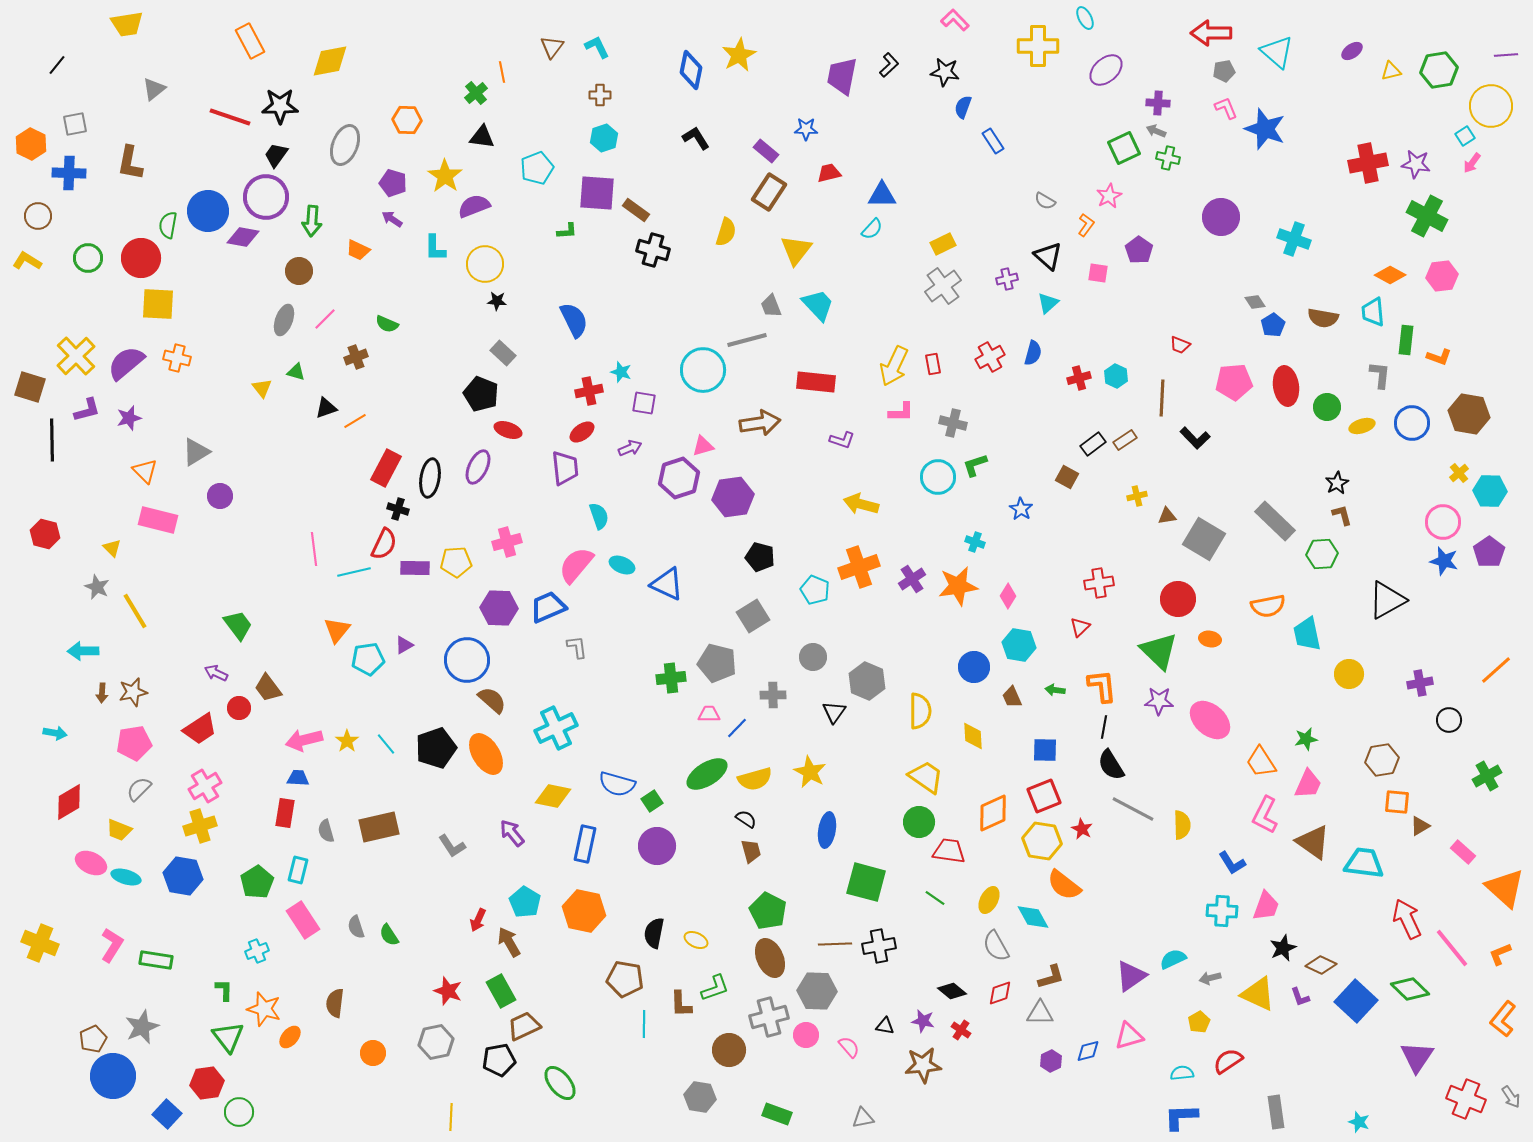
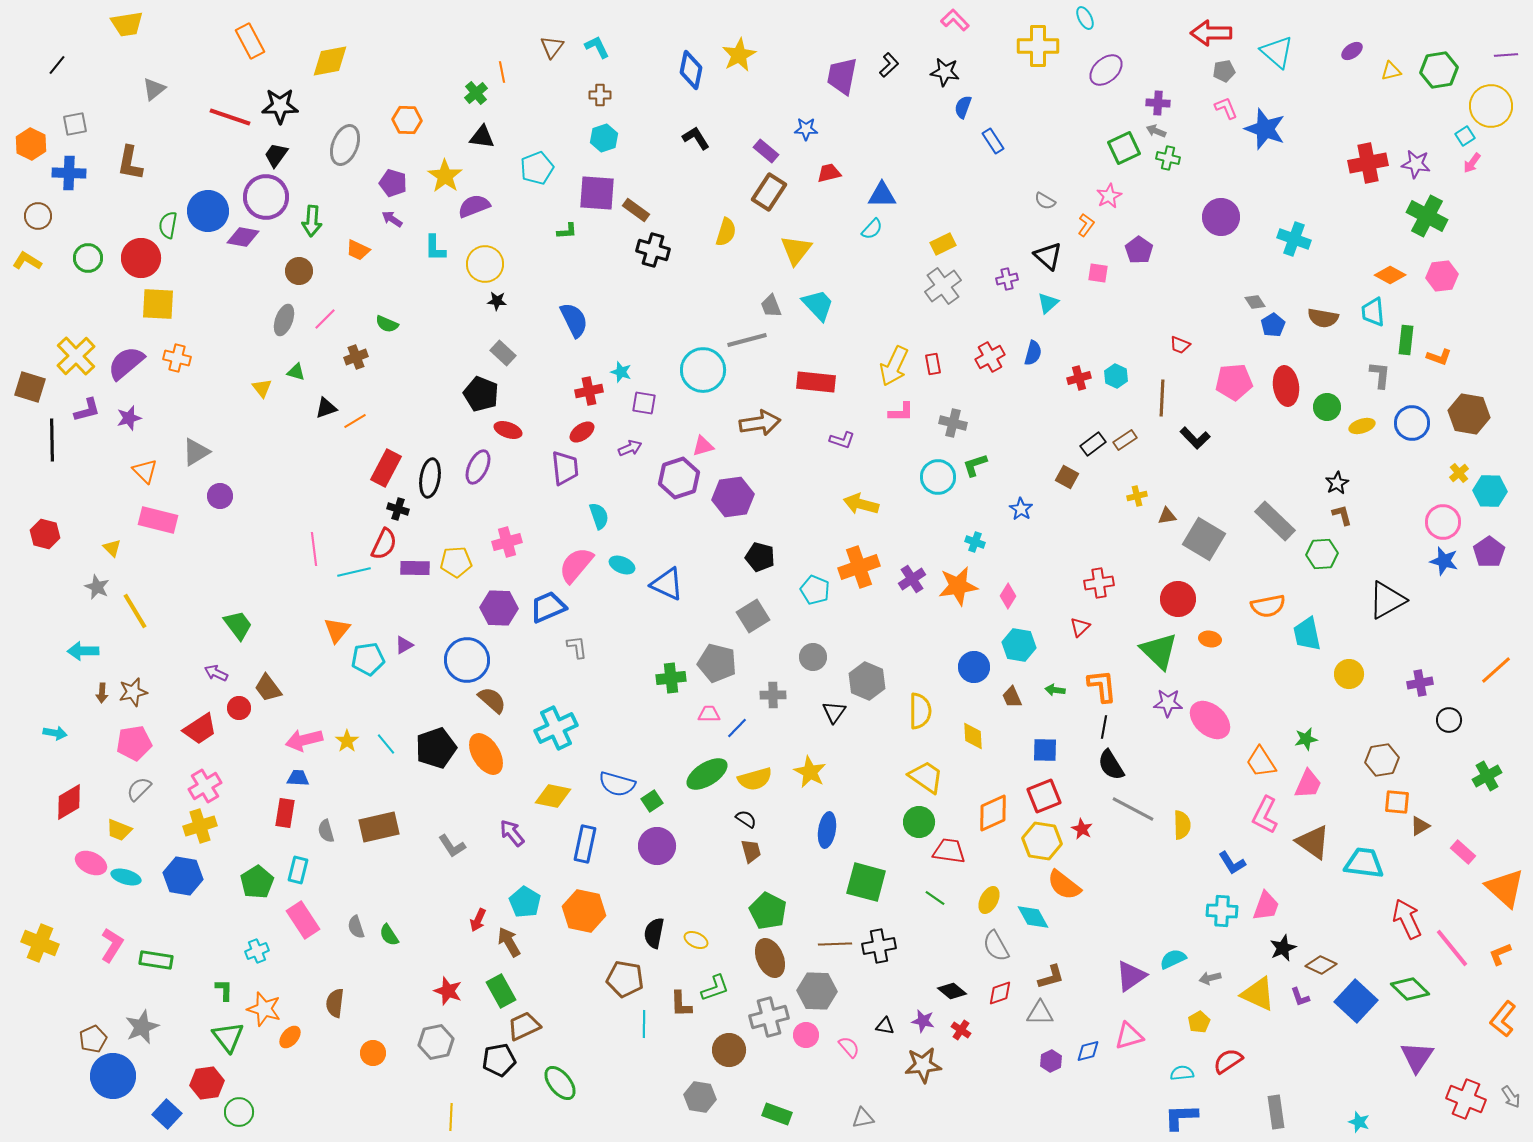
purple star at (1159, 701): moved 9 px right, 2 px down
